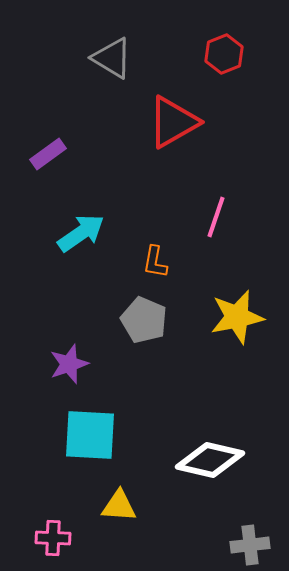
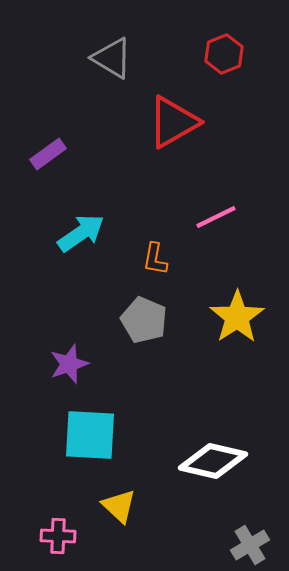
pink line: rotated 45 degrees clockwise
orange L-shape: moved 3 px up
yellow star: rotated 22 degrees counterclockwise
white diamond: moved 3 px right, 1 px down
yellow triangle: rotated 39 degrees clockwise
pink cross: moved 5 px right, 2 px up
gray cross: rotated 24 degrees counterclockwise
